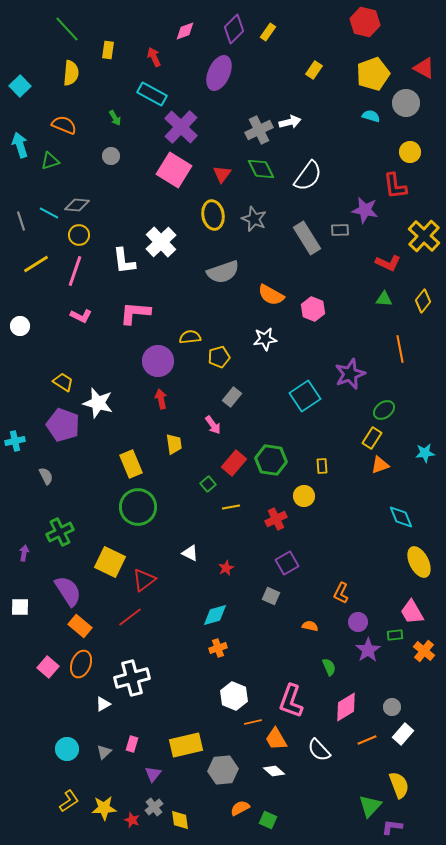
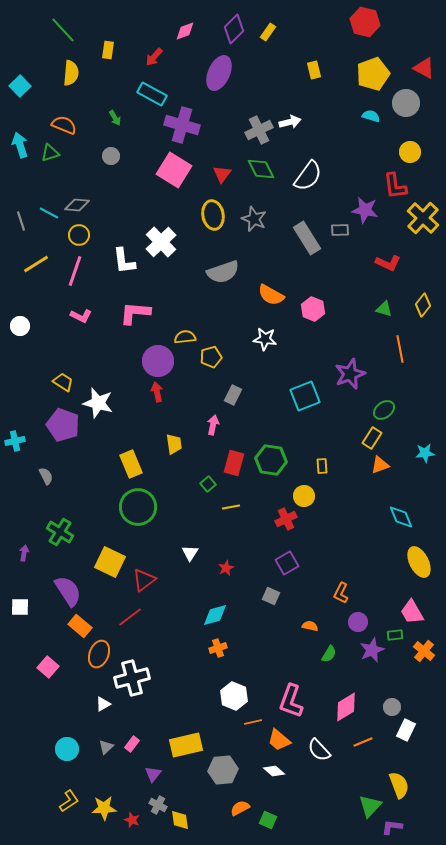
green line at (67, 29): moved 4 px left, 1 px down
red arrow at (154, 57): rotated 114 degrees counterclockwise
yellow rectangle at (314, 70): rotated 48 degrees counterclockwise
purple cross at (181, 127): moved 1 px right, 2 px up; rotated 28 degrees counterclockwise
green triangle at (50, 161): moved 8 px up
yellow cross at (424, 236): moved 1 px left, 18 px up
green triangle at (384, 299): moved 10 px down; rotated 12 degrees clockwise
yellow diamond at (423, 301): moved 4 px down
yellow semicircle at (190, 337): moved 5 px left
white star at (265, 339): rotated 15 degrees clockwise
yellow pentagon at (219, 357): moved 8 px left
cyan square at (305, 396): rotated 12 degrees clockwise
gray rectangle at (232, 397): moved 1 px right, 2 px up; rotated 12 degrees counterclockwise
red arrow at (161, 399): moved 4 px left, 7 px up
pink arrow at (213, 425): rotated 132 degrees counterclockwise
red rectangle at (234, 463): rotated 25 degrees counterclockwise
red cross at (276, 519): moved 10 px right
green cross at (60, 532): rotated 32 degrees counterclockwise
white triangle at (190, 553): rotated 36 degrees clockwise
purple star at (368, 650): moved 4 px right; rotated 10 degrees clockwise
orange ellipse at (81, 664): moved 18 px right, 10 px up
green semicircle at (329, 667): moved 13 px up; rotated 54 degrees clockwise
white rectangle at (403, 734): moved 3 px right, 4 px up; rotated 15 degrees counterclockwise
orange trapezoid at (276, 739): moved 3 px right, 1 px down; rotated 20 degrees counterclockwise
orange line at (367, 740): moved 4 px left, 2 px down
pink rectangle at (132, 744): rotated 21 degrees clockwise
gray triangle at (104, 752): moved 2 px right, 5 px up
gray cross at (154, 807): moved 4 px right, 2 px up; rotated 24 degrees counterclockwise
